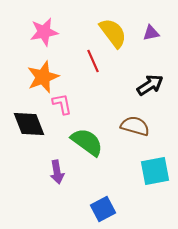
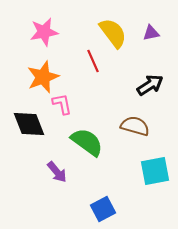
purple arrow: rotated 30 degrees counterclockwise
